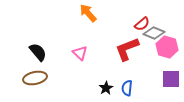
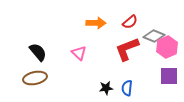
orange arrow: moved 8 px right, 10 px down; rotated 132 degrees clockwise
red semicircle: moved 12 px left, 2 px up
gray diamond: moved 3 px down
pink hexagon: rotated 20 degrees clockwise
pink triangle: moved 1 px left
purple square: moved 2 px left, 3 px up
black star: rotated 24 degrees clockwise
